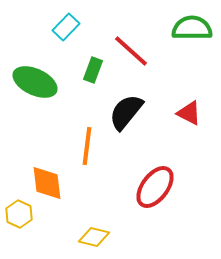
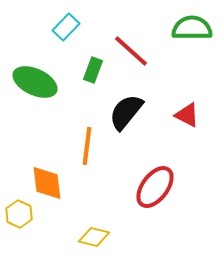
red triangle: moved 2 px left, 2 px down
